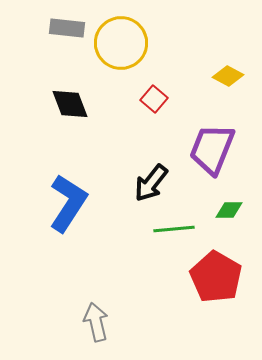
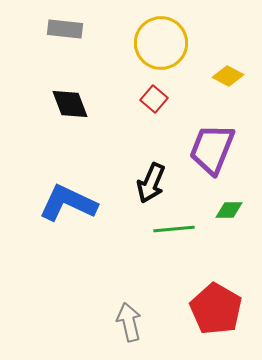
gray rectangle: moved 2 px left, 1 px down
yellow circle: moved 40 px right
black arrow: rotated 15 degrees counterclockwise
blue L-shape: rotated 98 degrees counterclockwise
red pentagon: moved 32 px down
gray arrow: moved 33 px right
